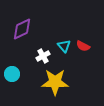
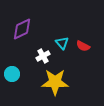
cyan triangle: moved 2 px left, 3 px up
